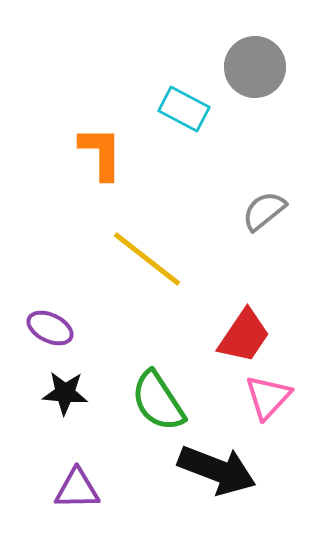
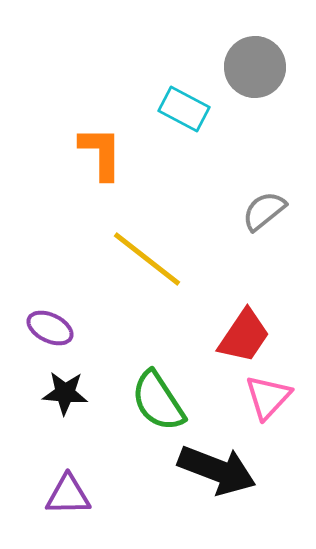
purple triangle: moved 9 px left, 6 px down
